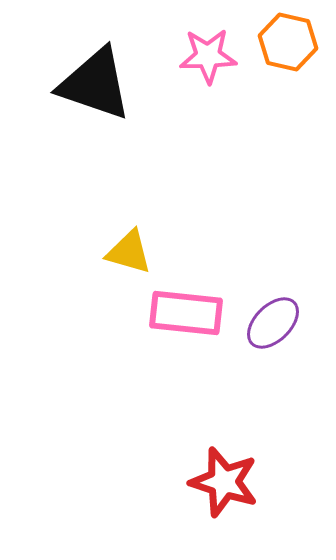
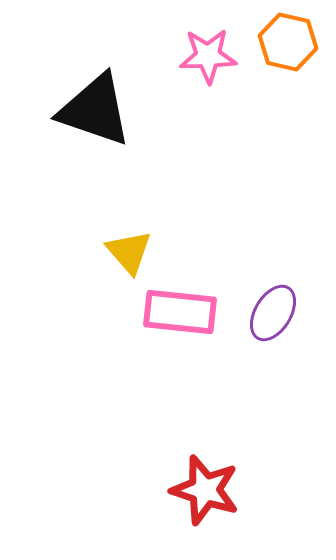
black triangle: moved 26 px down
yellow triangle: rotated 33 degrees clockwise
pink rectangle: moved 6 px left, 1 px up
purple ellipse: moved 10 px up; rotated 14 degrees counterclockwise
red star: moved 19 px left, 8 px down
